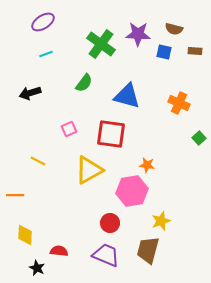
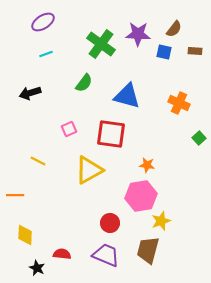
brown semicircle: rotated 66 degrees counterclockwise
pink hexagon: moved 9 px right, 5 px down
red semicircle: moved 3 px right, 3 px down
